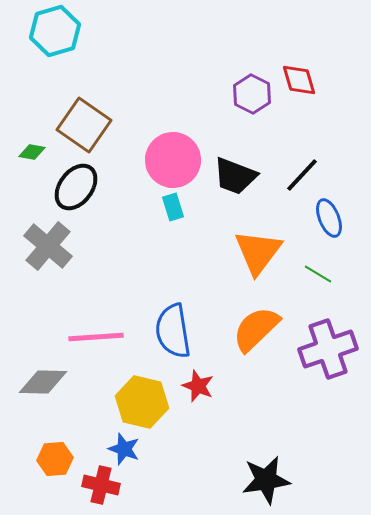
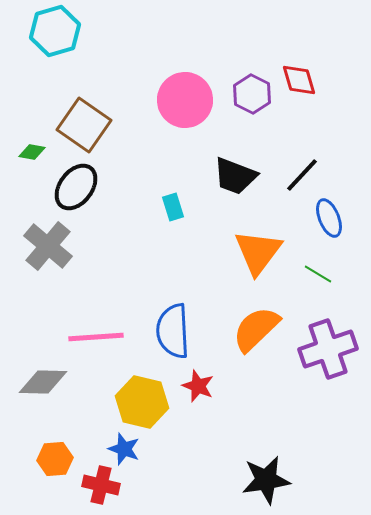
pink circle: moved 12 px right, 60 px up
blue semicircle: rotated 6 degrees clockwise
